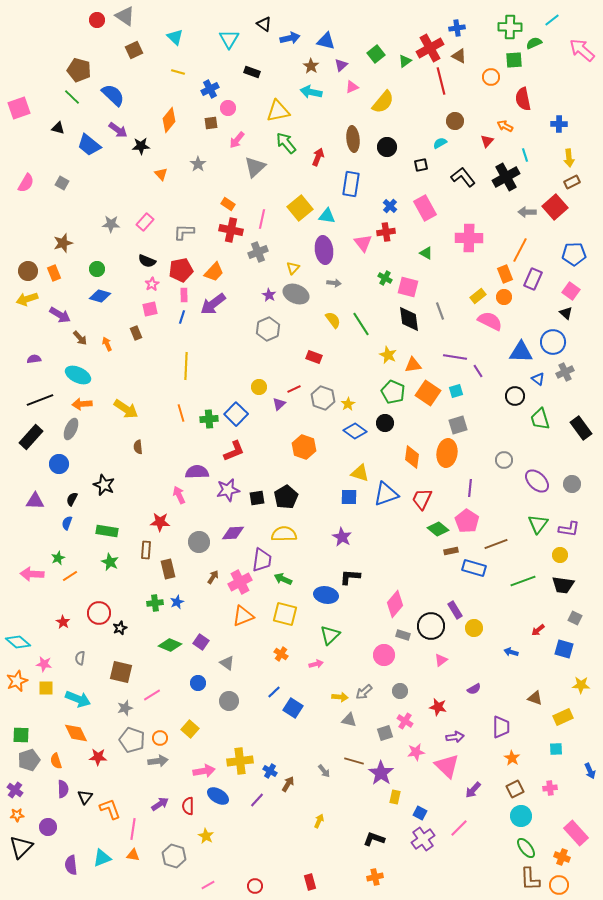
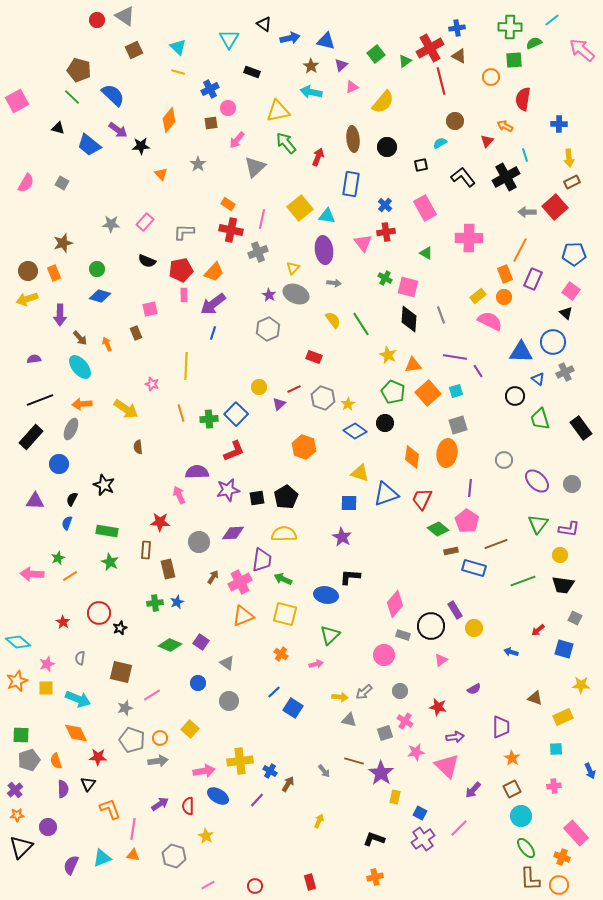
cyan triangle at (175, 37): moved 3 px right, 10 px down
red semicircle at (523, 99): rotated 20 degrees clockwise
pink square at (19, 108): moved 2 px left, 7 px up; rotated 10 degrees counterclockwise
blue cross at (390, 206): moved 5 px left, 1 px up
pink star at (152, 284): moved 100 px down; rotated 24 degrees counterclockwise
gray line at (440, 311): moved 1 px right, 4 px down
purple arrow at (60, 315): rotated 60 degrees clockwise
blue line at (182, 317): moved 31 px right, 16 px down
black diamond at (409, 319): rotated 12 degrees clockwise
cyan ellipse at (78, 375): moved 2 px right, 8 px up; rotated 25 degrees clockwise
orange square at (428, 393): rotated 15 degrees clockwise
blue square at (349, 497): moved 6 px down
pink star at (44, 664): moved 3 px right; rotated 28 degrees counterclockwise
pink cross at (550, 788): moved 4 px right, 2 px up
brown square at (515, 789): moved 3 px left
purple cross at (15, 790): rotated 14 degrees clockwise
black triangle at (85, 797): moved 3 px right, 13 px up
purple semicircle at (71, 865): rotated 30 degrees clockwise
